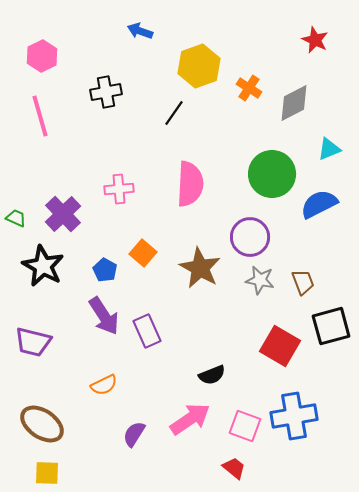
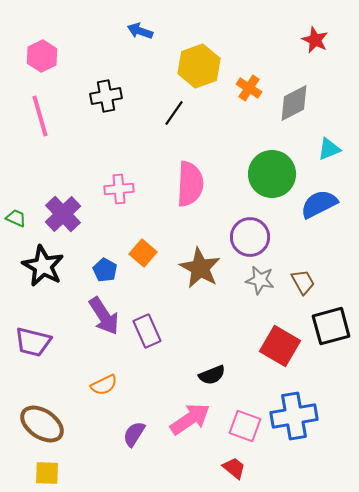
black cross: moved 4 px down
brown trapezoid: rotated 8 degrees counterclockwise
